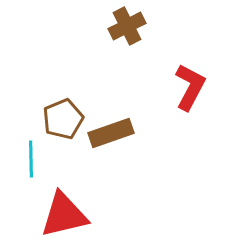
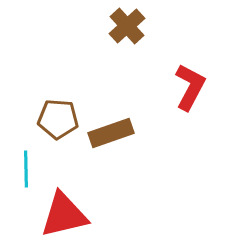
brown cross: rotated 15 degrees counterclockwise
brown pentagon: moved 5 px left; rotated 27 degrees clockwise
cyan line: moved 5 px left, 10 px down
